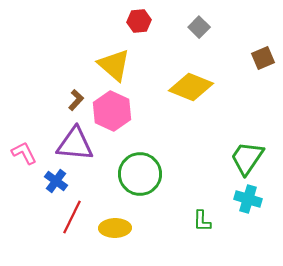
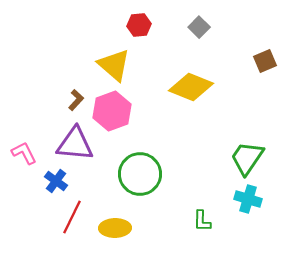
red hexagon: moved 4 px down
brown square: moved 2 px right, 3 px down
pink hexagon: rotated 15 degrees clockwise
